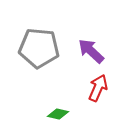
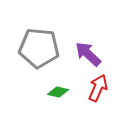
purple arrow: moved 3 px left, 3 px down
green diamond: moved 22 px up
